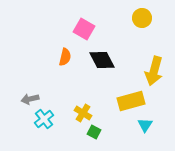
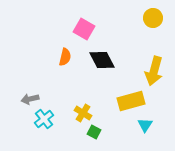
yellow circle: moved 11 px right
